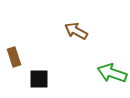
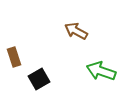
green arrow: moved 11 px left, 2 px up
black square: rotated 30 degrees counterclockwise
